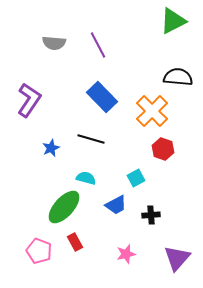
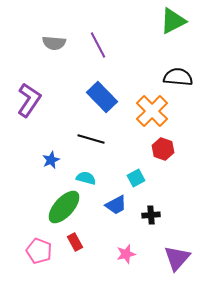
blue star: moved 12 px down
